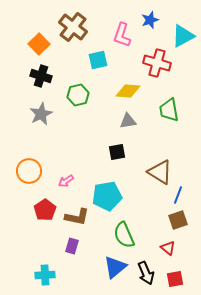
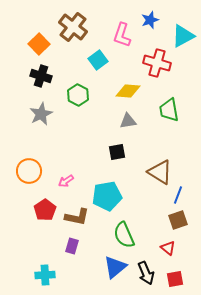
cyan square: rotated 24 degrees counterclockwise
green hexagon: rotated 20 degrees counterclockwise
